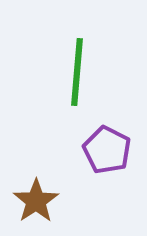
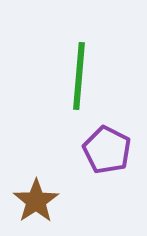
green line: moved 2 px right, 4 px down
